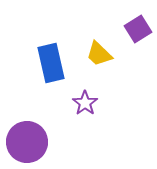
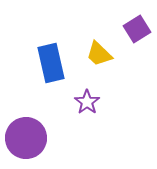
purple square: moved 1 px left
purple star: moved 2 px right, 1 px up
purple circle: moved 1 px left, 4 px up
